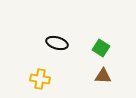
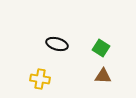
black ellipse: moved 1 px down
